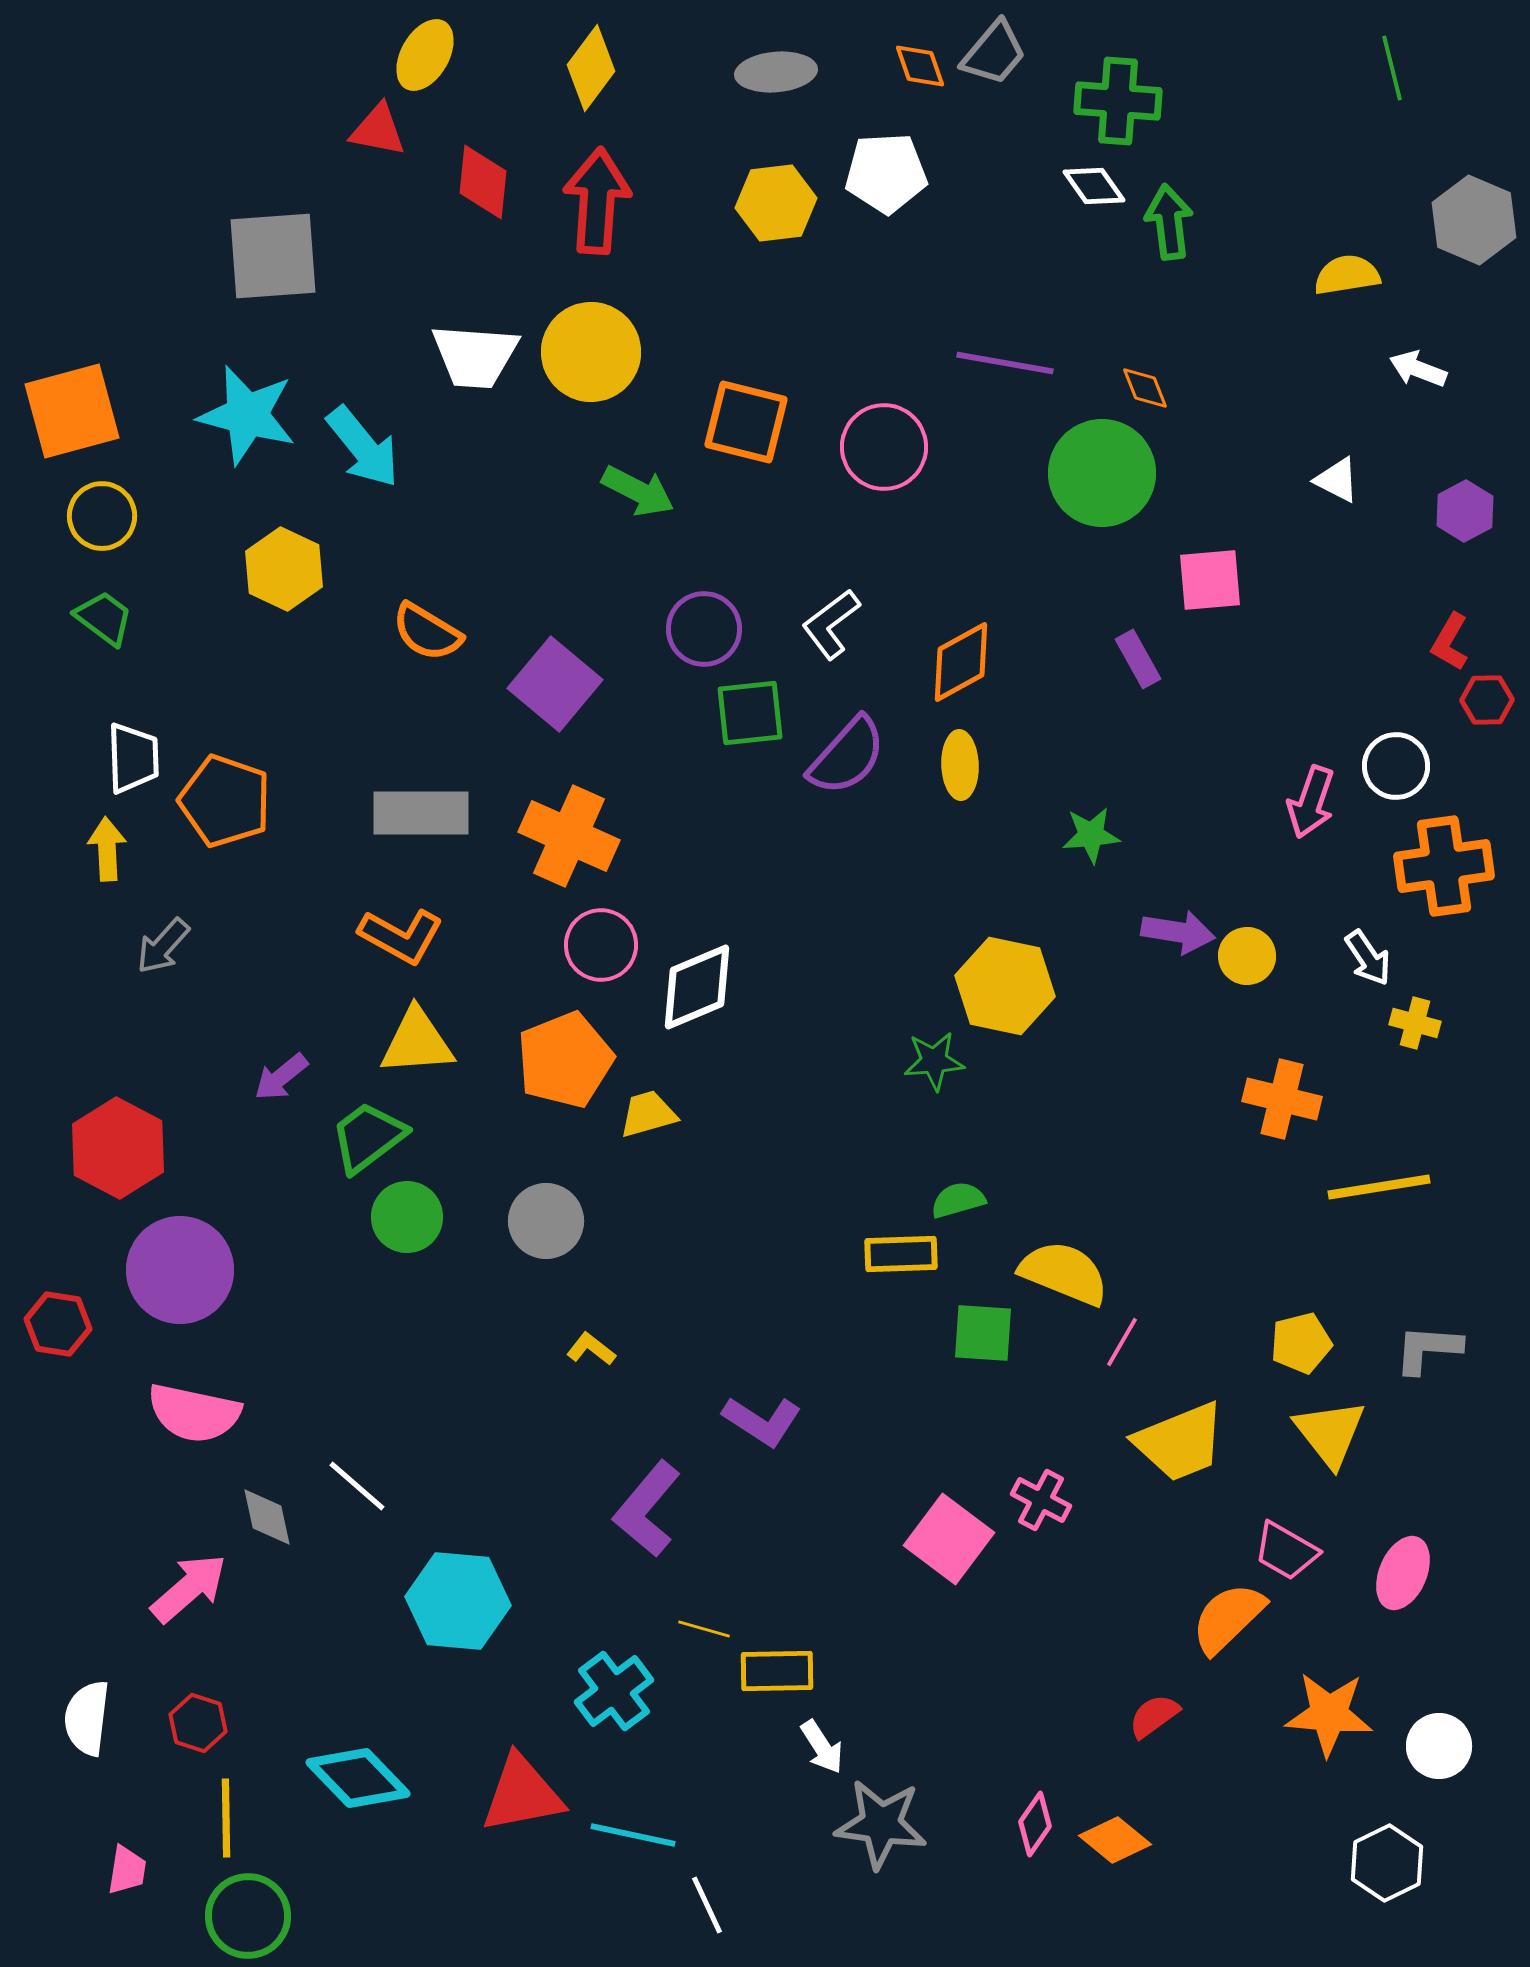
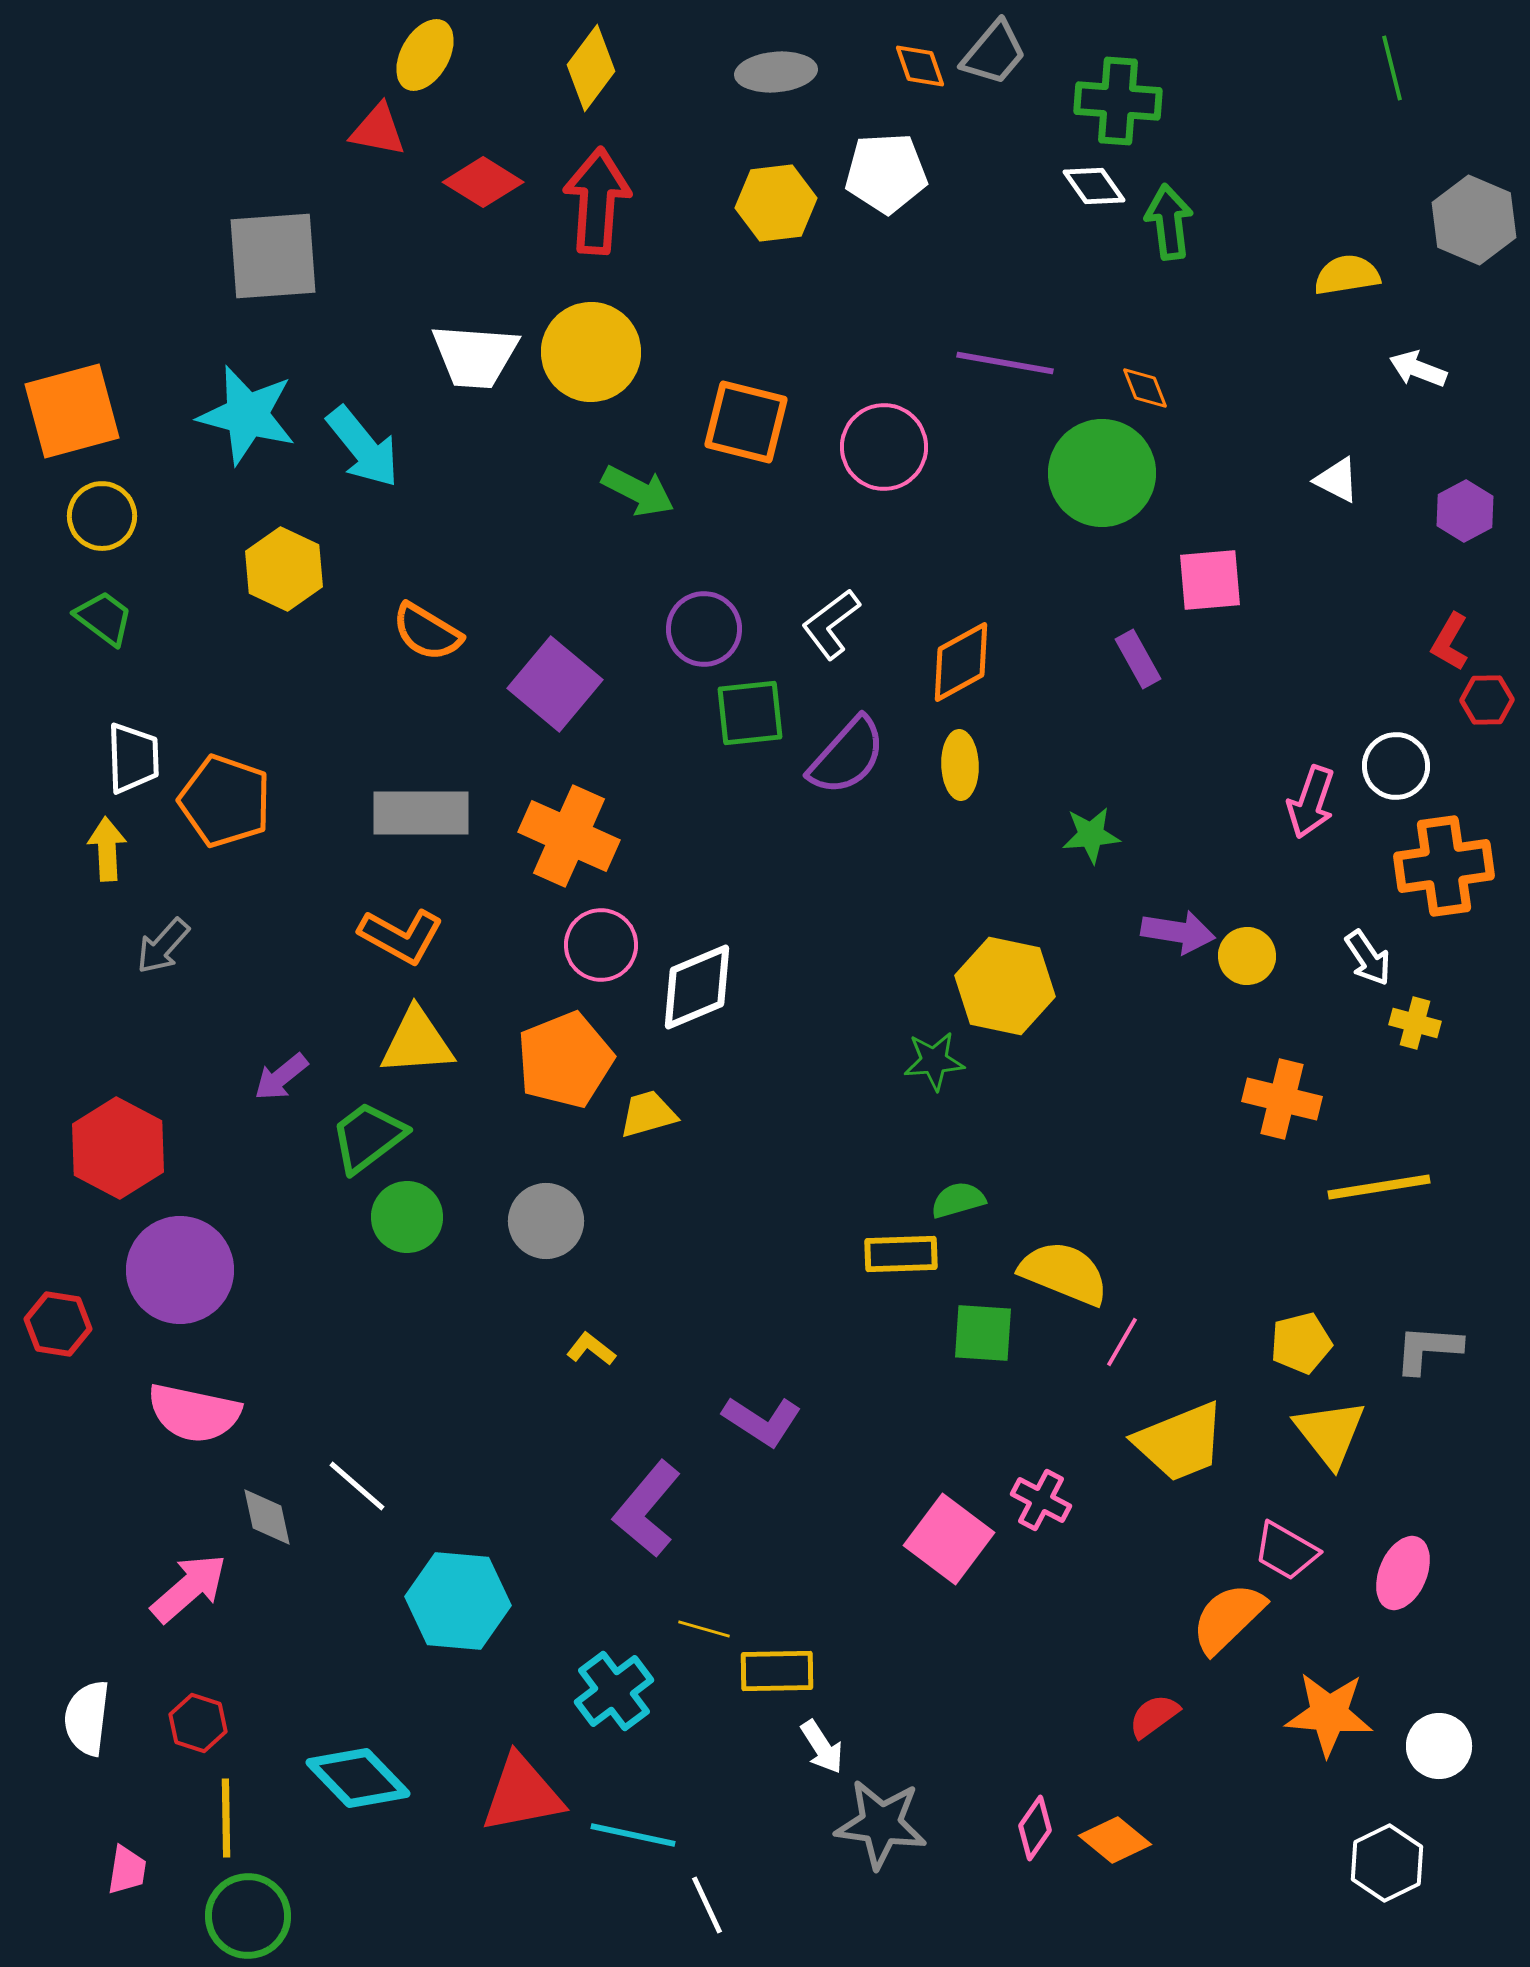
red diamond at (483, 182): rotated 64 degrees counterclockwise
pink diamond at (1035, 1824): moved 4 px down
